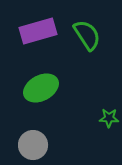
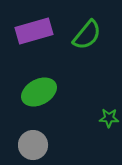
purple rectangle: moved 4 px left
green semicircle: rotated 72 degrees clockwise
green ellipse: moved 2 px left, 4 px down
